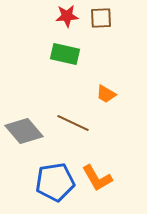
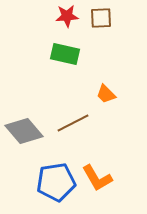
orange trapezoid: rotated 15 degrees clockwise
brown line: rotated 52 degrees counterclockwise
blue pentagon: moved 1 px right
